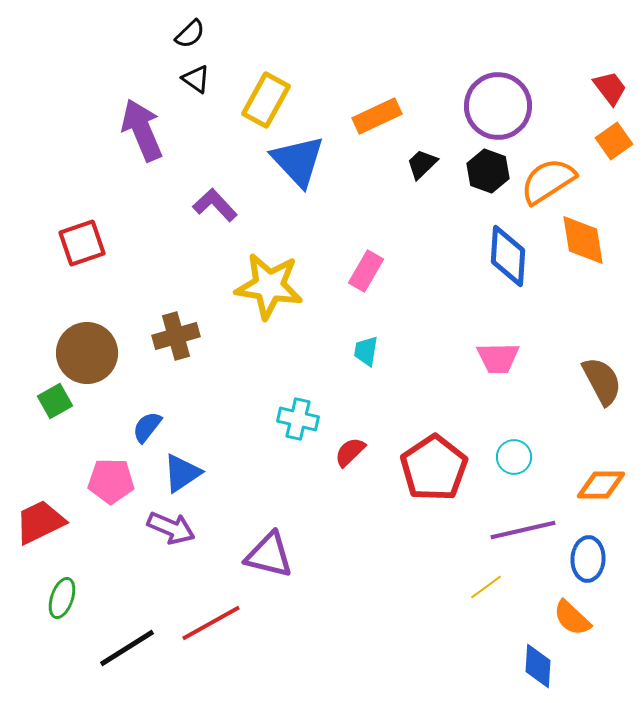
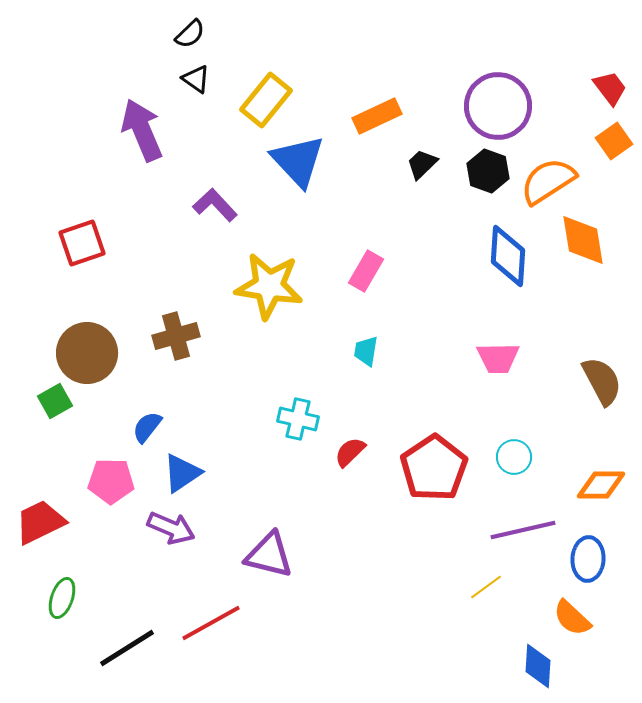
yellow rectangle at (266, 100): rotated 10 degrees clockwise
